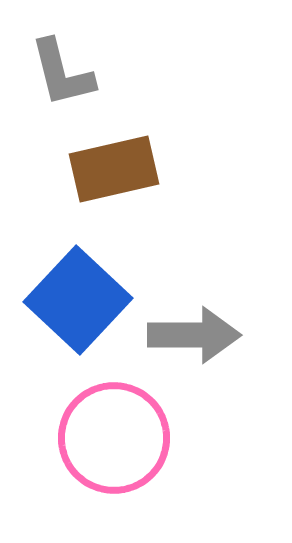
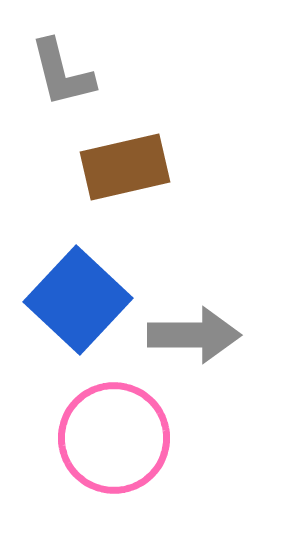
brown rectangle: moved 11 px right, 2 px up
